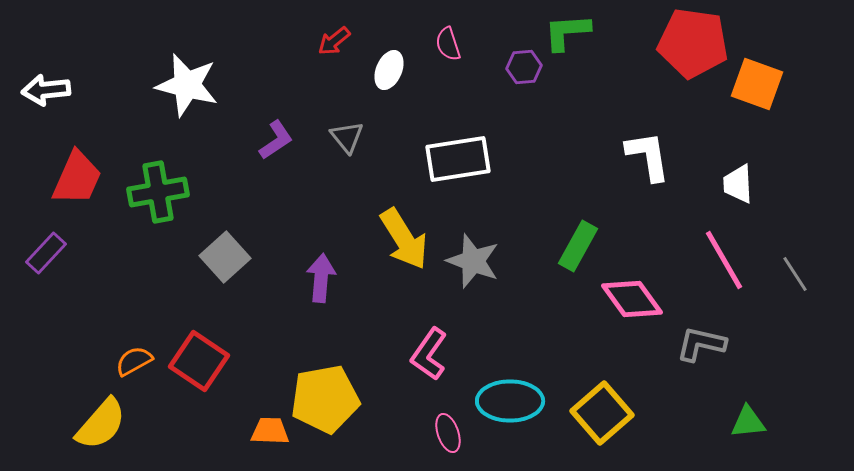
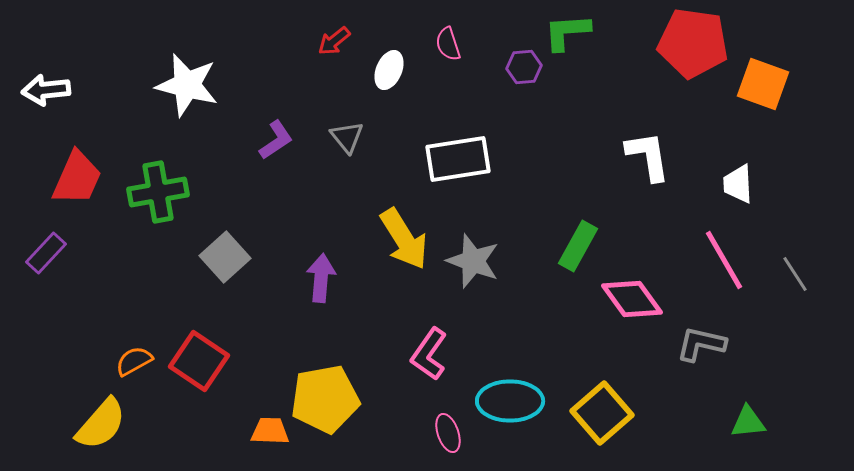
orange square: moved 6 px right
